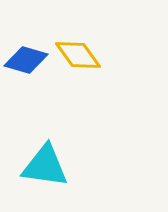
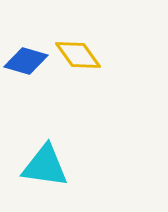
blue diamond: moved 1 px down
